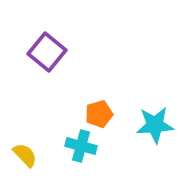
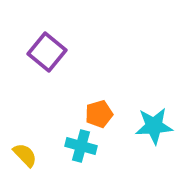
cyan star: moved 1 px left, 1 px down
